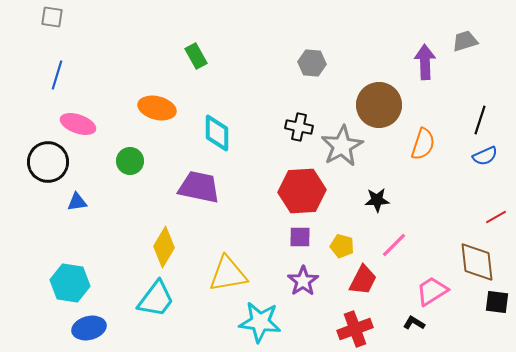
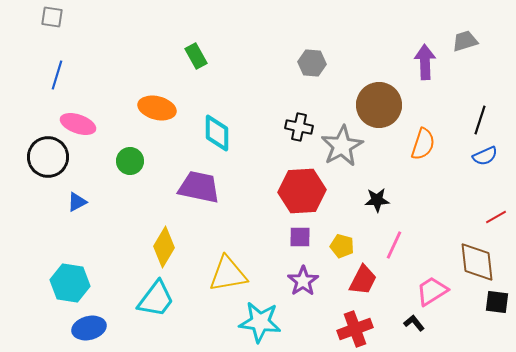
black circle: moved 5 px up
blue triangle: rotated 20 degrees counterclockwise
pink line: rotated 20 degrees counterclockwise
black L-shape: rotated 20 degrees clockwise
